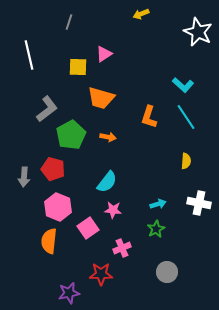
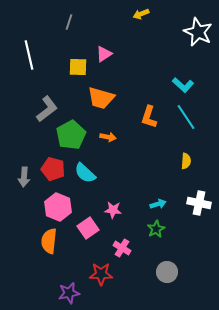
cyan semicircle: moved 22 px left, 9 px up; rotated 95 degrees clockwise
pink cross: rotated 36 degrees counterclockwise
